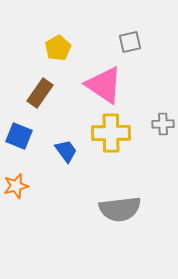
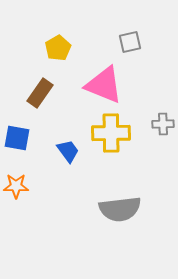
pink triangle: rotated 12 degrees counterclockwise
blue square: moved 2 px left, 2 px down; rotated 12 degrees counterclockwise
blue trapezoid: moved 2 px right
orange star: rotated 15 degrees clockwise
